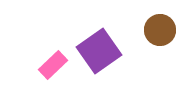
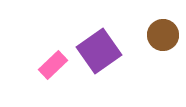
brown circle: moved 3 px right, 5 px down
